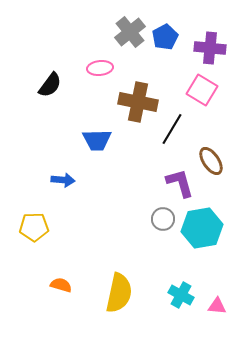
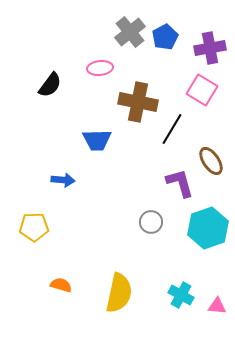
purple cross: rotated 16 degrees counterclockwise
gray circle: moved 12 px left, 3 px down
cyan hexagon: moved 6 px right; rotated 9 degrees counterclockwise
